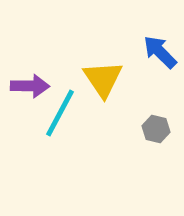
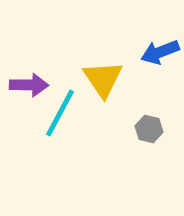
blue arrow: rotated 66 degrees counterclockwise
purple arrow: moved 1 px left, 1 px up
gray hexagon: moved 7 px left
